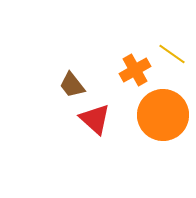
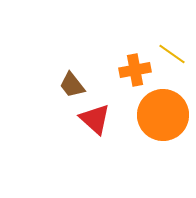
orange cross: rotated 20 degrees clockwise
